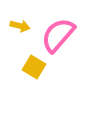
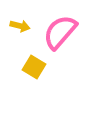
pink semicircle: moved 2 px right, 3 px up
